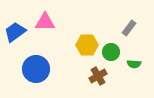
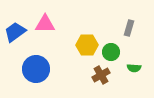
pink triangle: moved 2 px down
gray rectangle: rotated 21 degrees counterclockwise
green semicircle: moved 4 px down
brown cross: moved 3 px right, 1 px up
